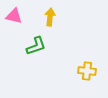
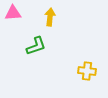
pink triangle: moved 1 px left, 3 px up; rotated 18 degrees counterclockwise
